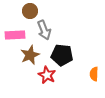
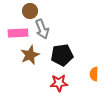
gray arrow: moved 2 px left, 1 px up
pink rectangle: moved 3 px right, 2 px up
black pentagon: rotated 15 degrees counterclockwise
red star: moved 12 px right, 8 px down; rotated 30 degrees counterclockwise
